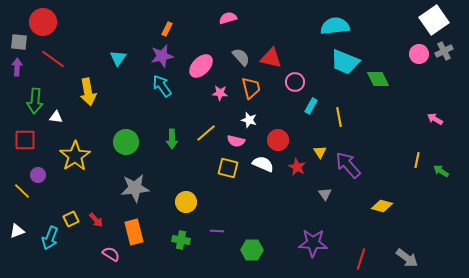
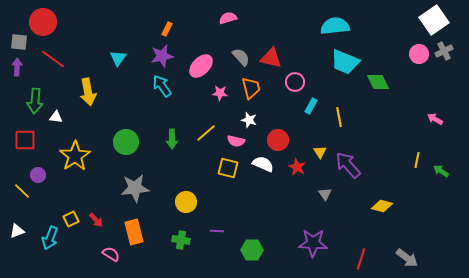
green diamond at (378, 79): moved 3 px down
